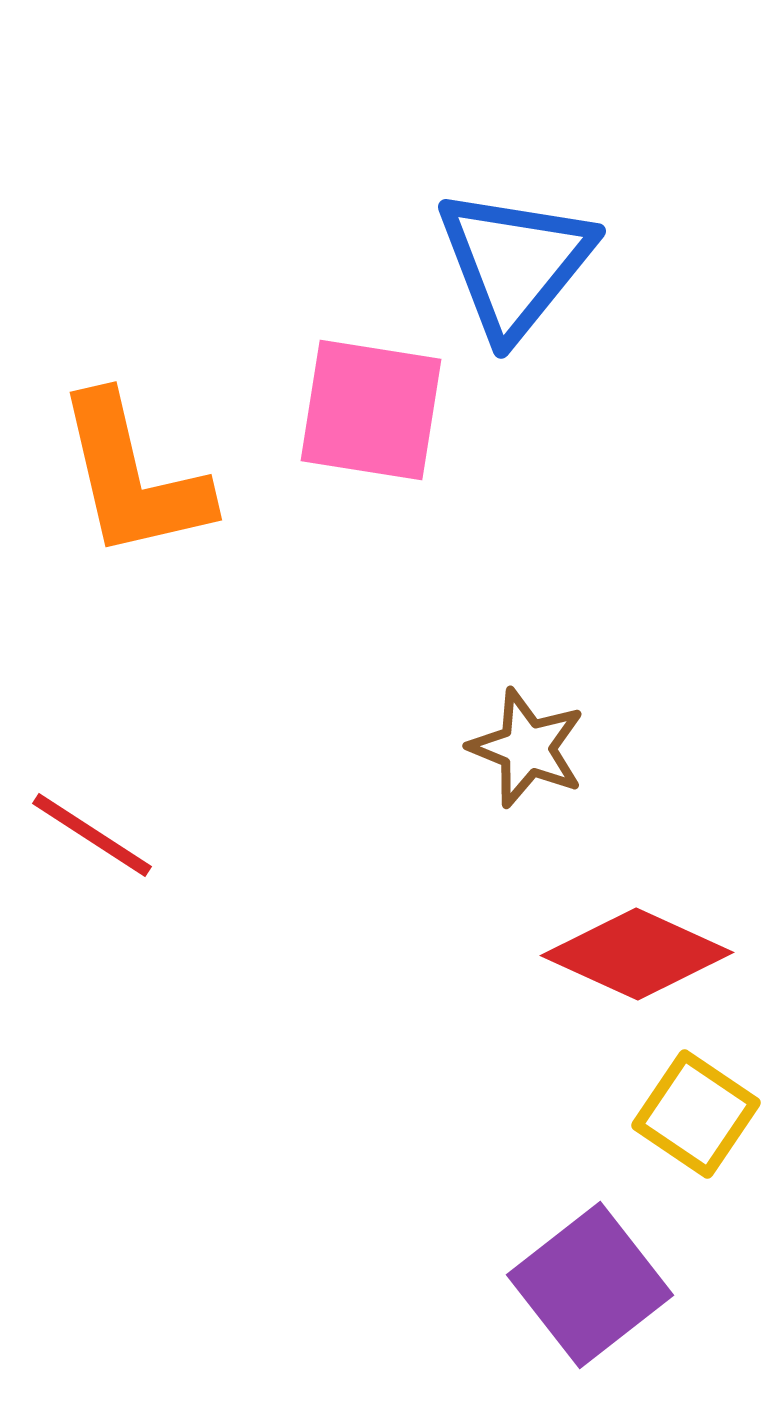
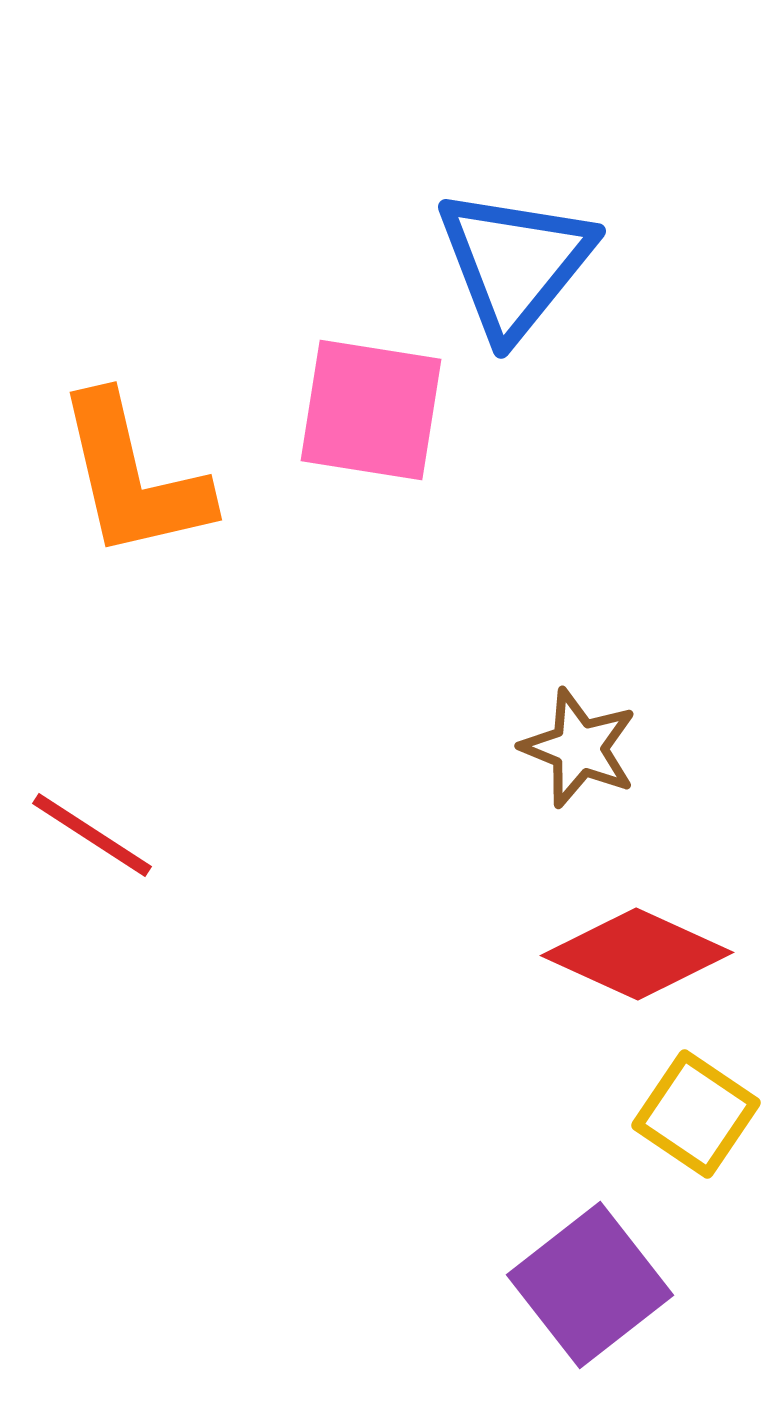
brown star: moved 52 px right
